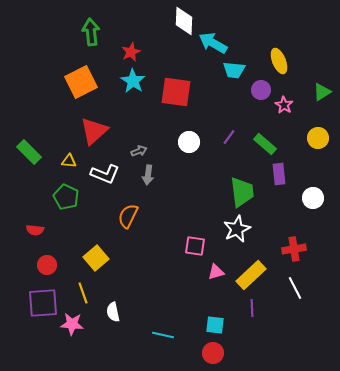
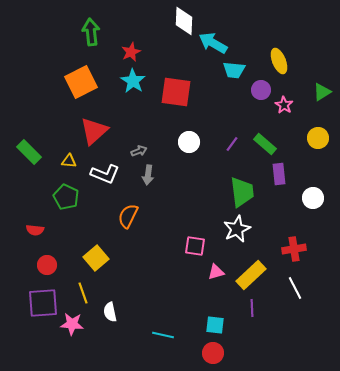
purple line at (229, 137): moved 3 px right, 7 px down
white semicircle at (113, 312): moved 3 px left
